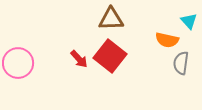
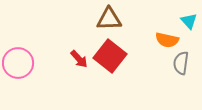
brown triangle: moved 2 px left
